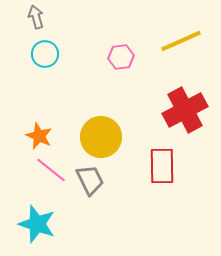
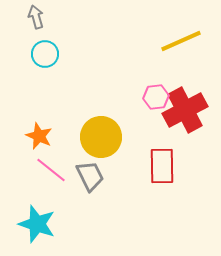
pink hexagon: moved 35 px right, 40 px down
gray trapezoid: moved 4 px up
